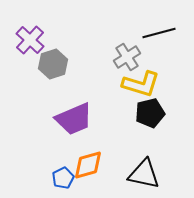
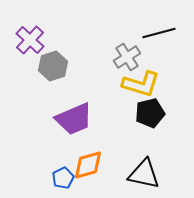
gray hexagon: moved 2 px down
